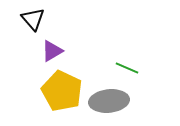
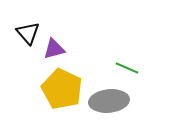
black triangle: moved 5 px left, 14 px down
purple triangle: moved 2 px right, 2 px up; rotated 15 degrees clockwise
yellow pentagon: moved 2 px up
